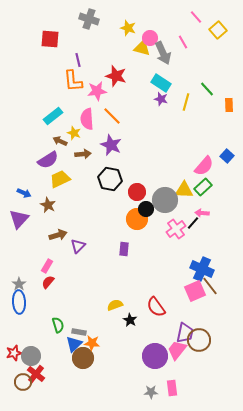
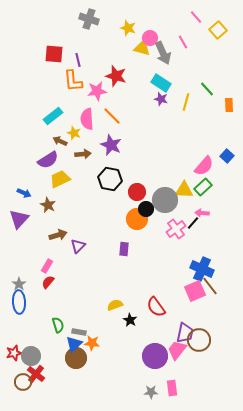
red square at (50, 39): moved 4 px right, 15 px down
brown circle at (83, 358): moved 7 px left
